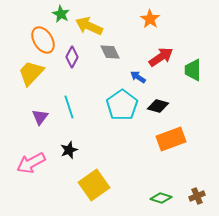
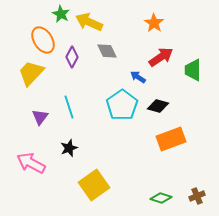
orange star: moved 4 px right, 4 px down
yellow arrow: moved 4 px up
gray diamond: moved 3 px left, 1 px up
black star: moved 2 px up
pink arrow: rotated 56 degrees clockwise
